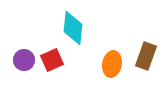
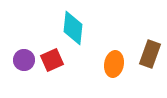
brown rectangle: moved 4 px right, 2 px up
orange ellipse: moved 2 px right
